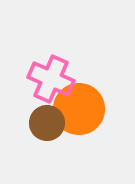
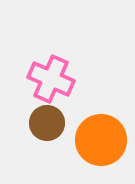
orange circle: moved 22 px right, 31 px down
